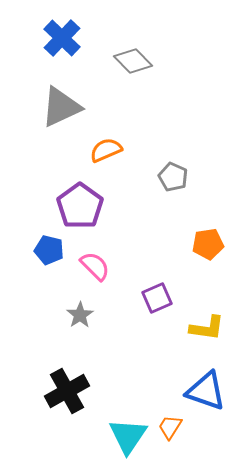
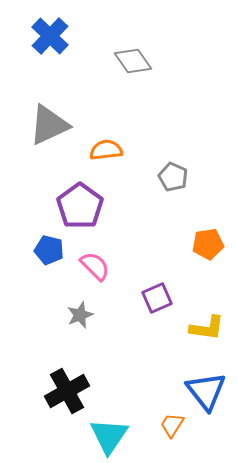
blue cross: moved 12 px left, 2 px up
gray diamond: rotated 9 degrees clockwise
gray triangle: moved 12 px left, 18 px down
orange semicircle: rotated 16 degrees clockwise
gray star: rotated 12 degrees clockwise
blue triangle: rotated 33 degrees clockwise
orange trapezoid: moved 2 px right, 2 px up
cyan triangle: moved 19 px left
